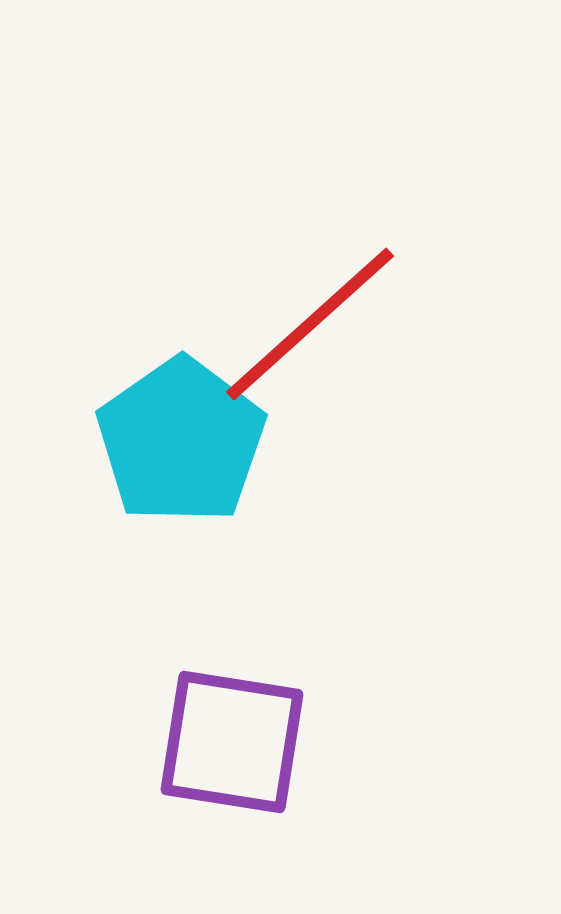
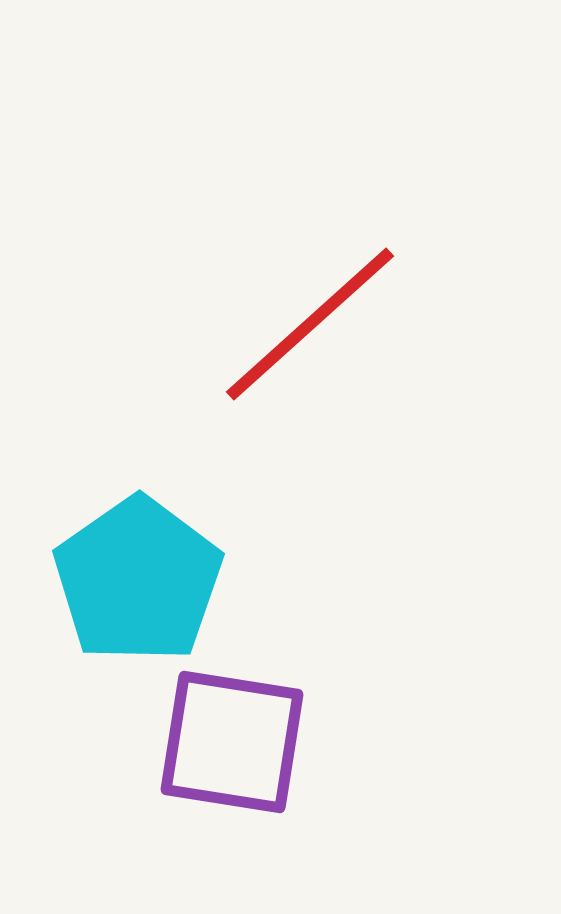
cyan pentagon: moved 43 px left, 139 px down
